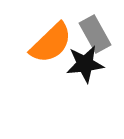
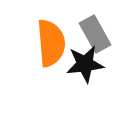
orange semicircle: rotated 51 degrees counterclockwise
